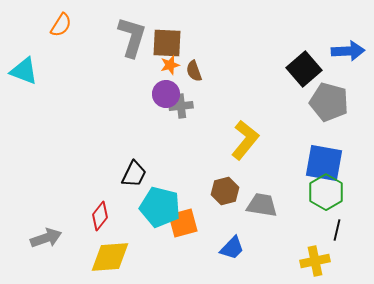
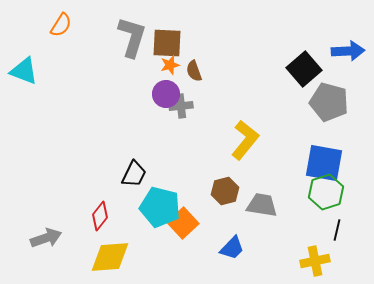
green hexagon: rotated 12 degrees clockwise
orange square: rotated 28 degrees counterclockwise
